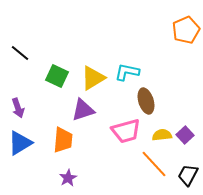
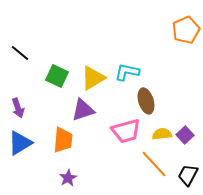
yellow semicircle: moved 1 px up
